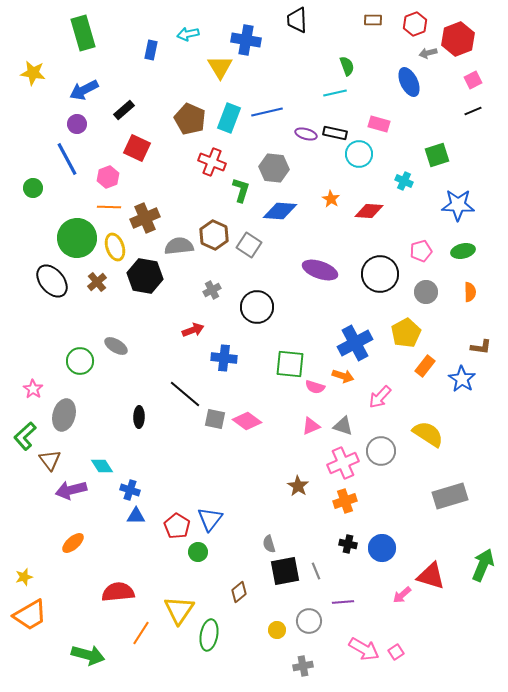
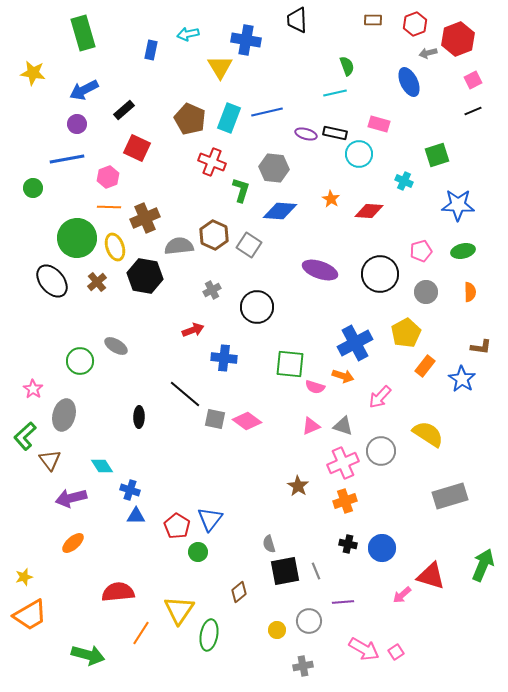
blue line at (67, 159): rotated 72 degrees counterclockwise
purple arrow at (71, 490): moved 8 px down
